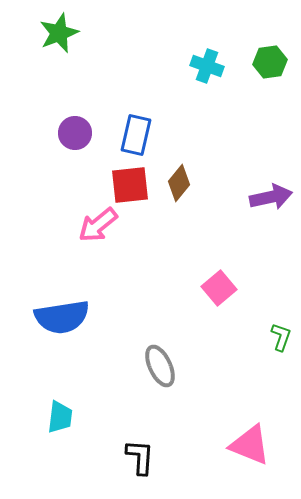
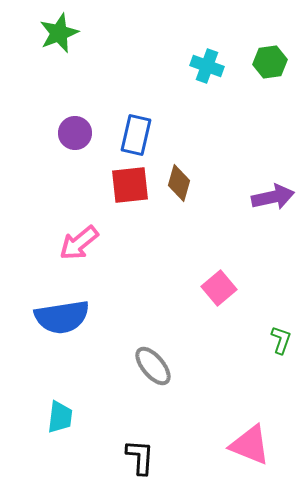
brown diamond: rotated 24 degrees counterclockwise
purple arrow: moved 2 px right
pink arrow: moved 19 px left, 18 px down
green L-shape: moved 3 px down
gray ellipse: moved 7 px left; rotated 15 degrees counterclockwise
